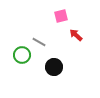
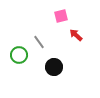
gray line: rotated 24 degrees clockwise
green circle: moved 3 px left
